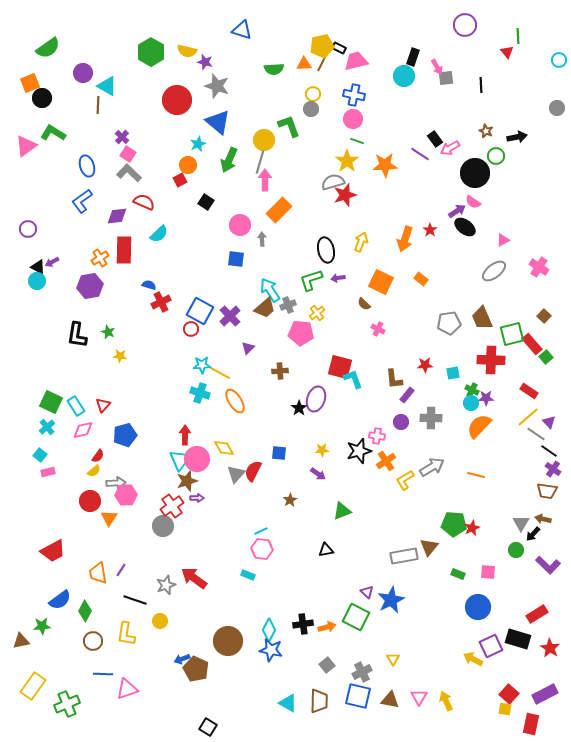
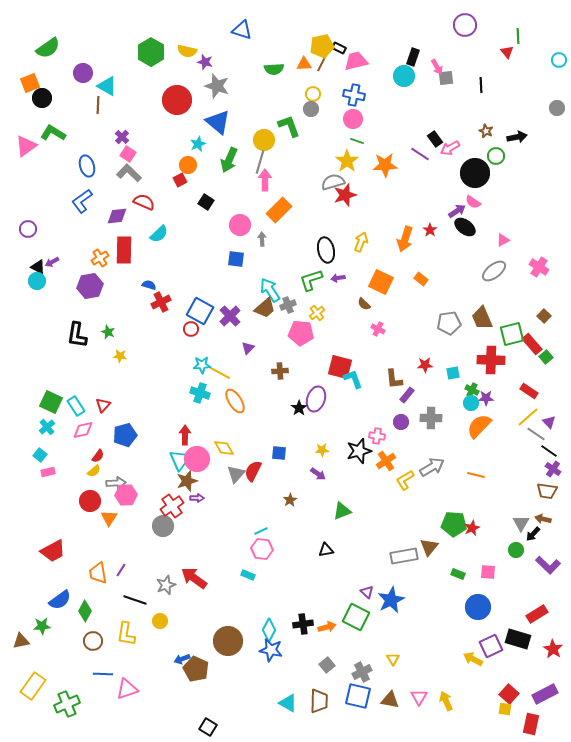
red star at (550, 648): moved 3 px right, 1 px down
